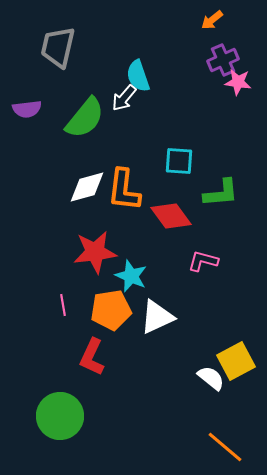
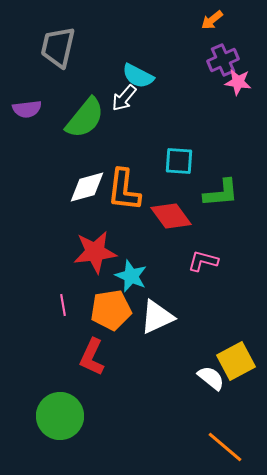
cyan semicircle: rotated 44 degrees counterclockwise
